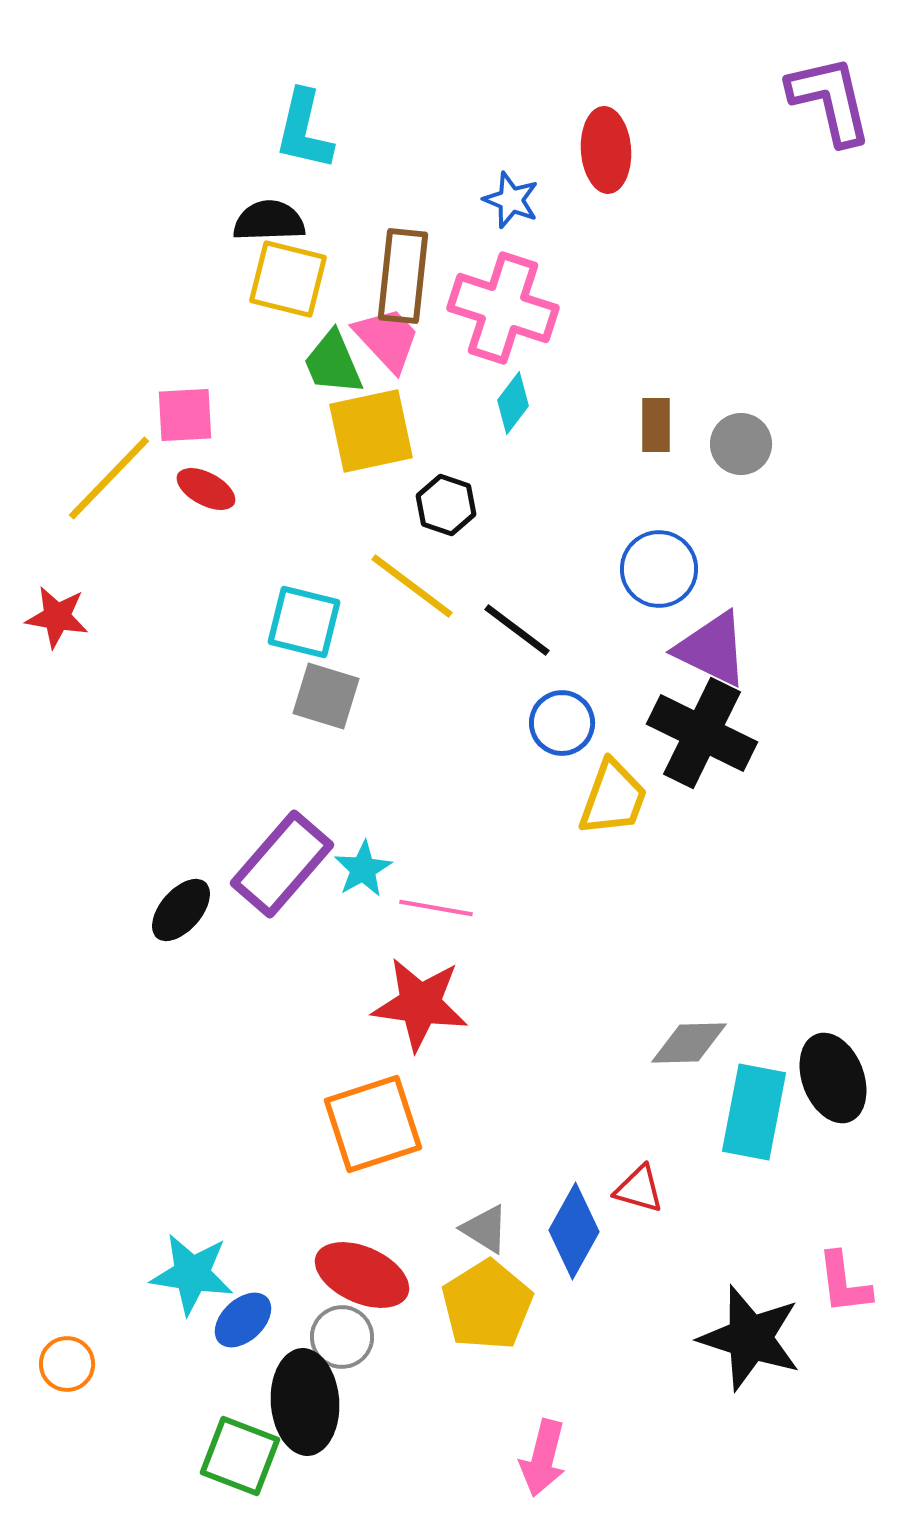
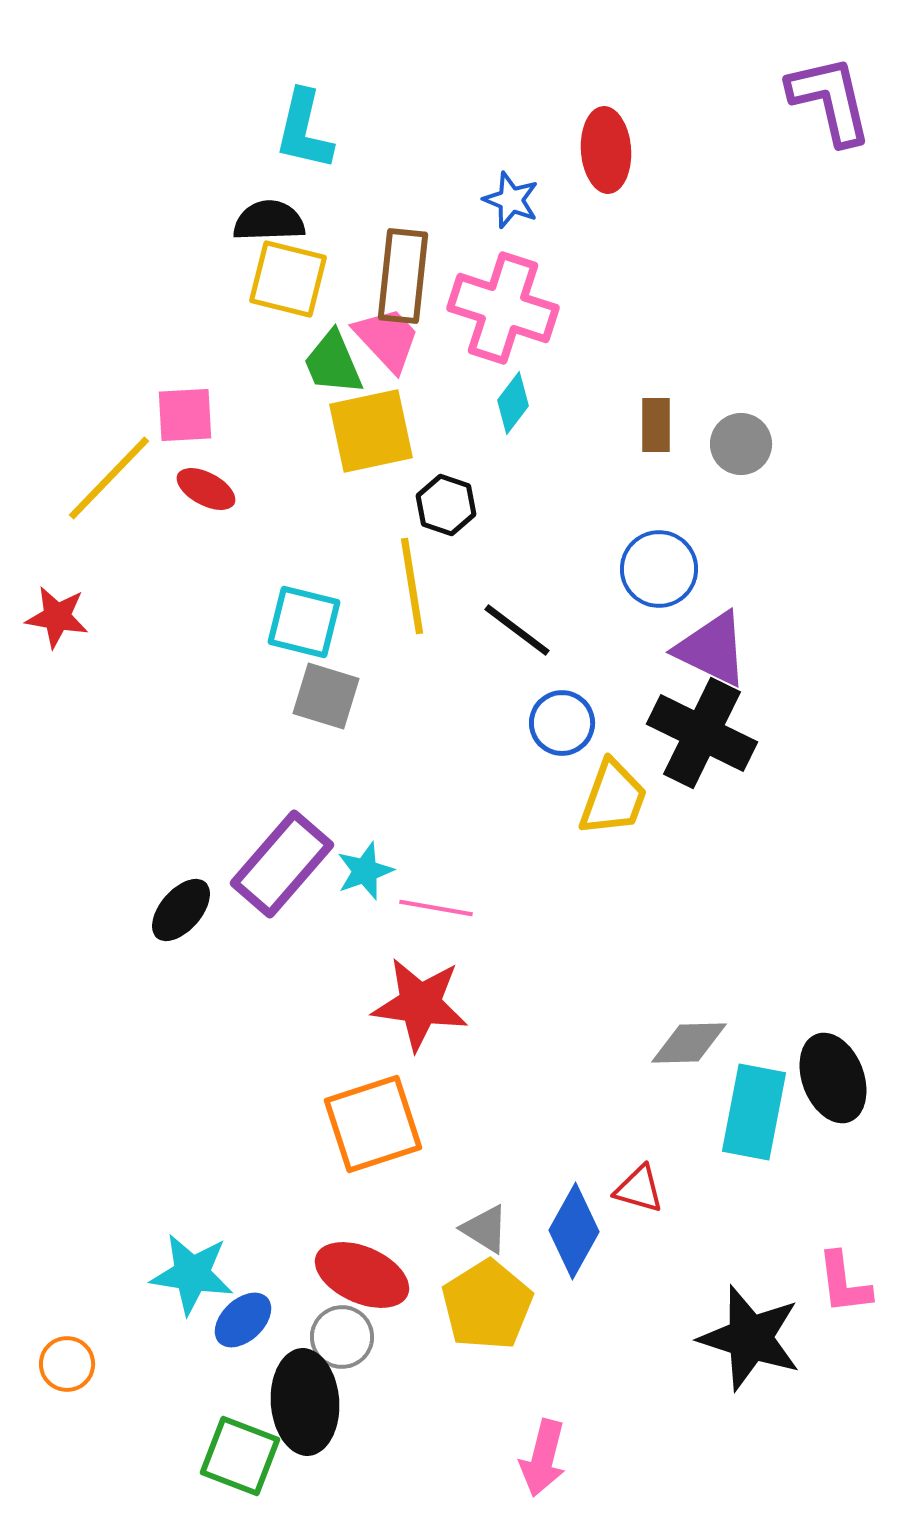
yellow line at (412, 586): rotated 44 degrees clockwise
cyan star at (363, 869): moved 2 px right, 2 px down; rotated 10 degrees clockwise
